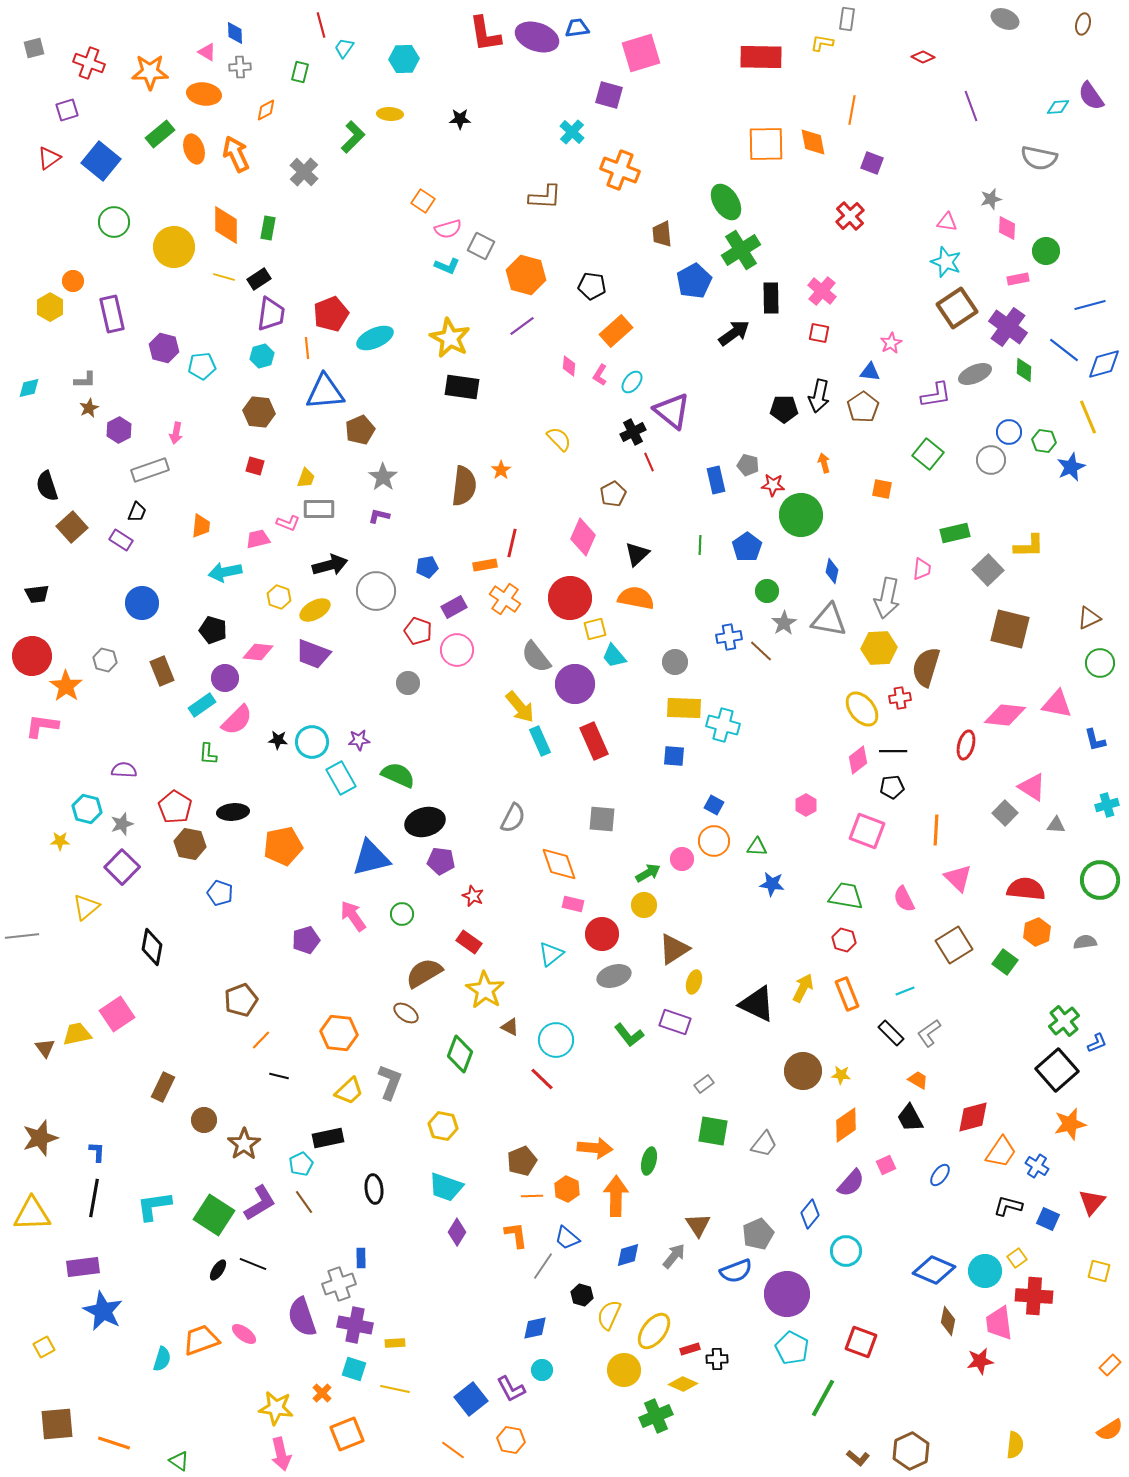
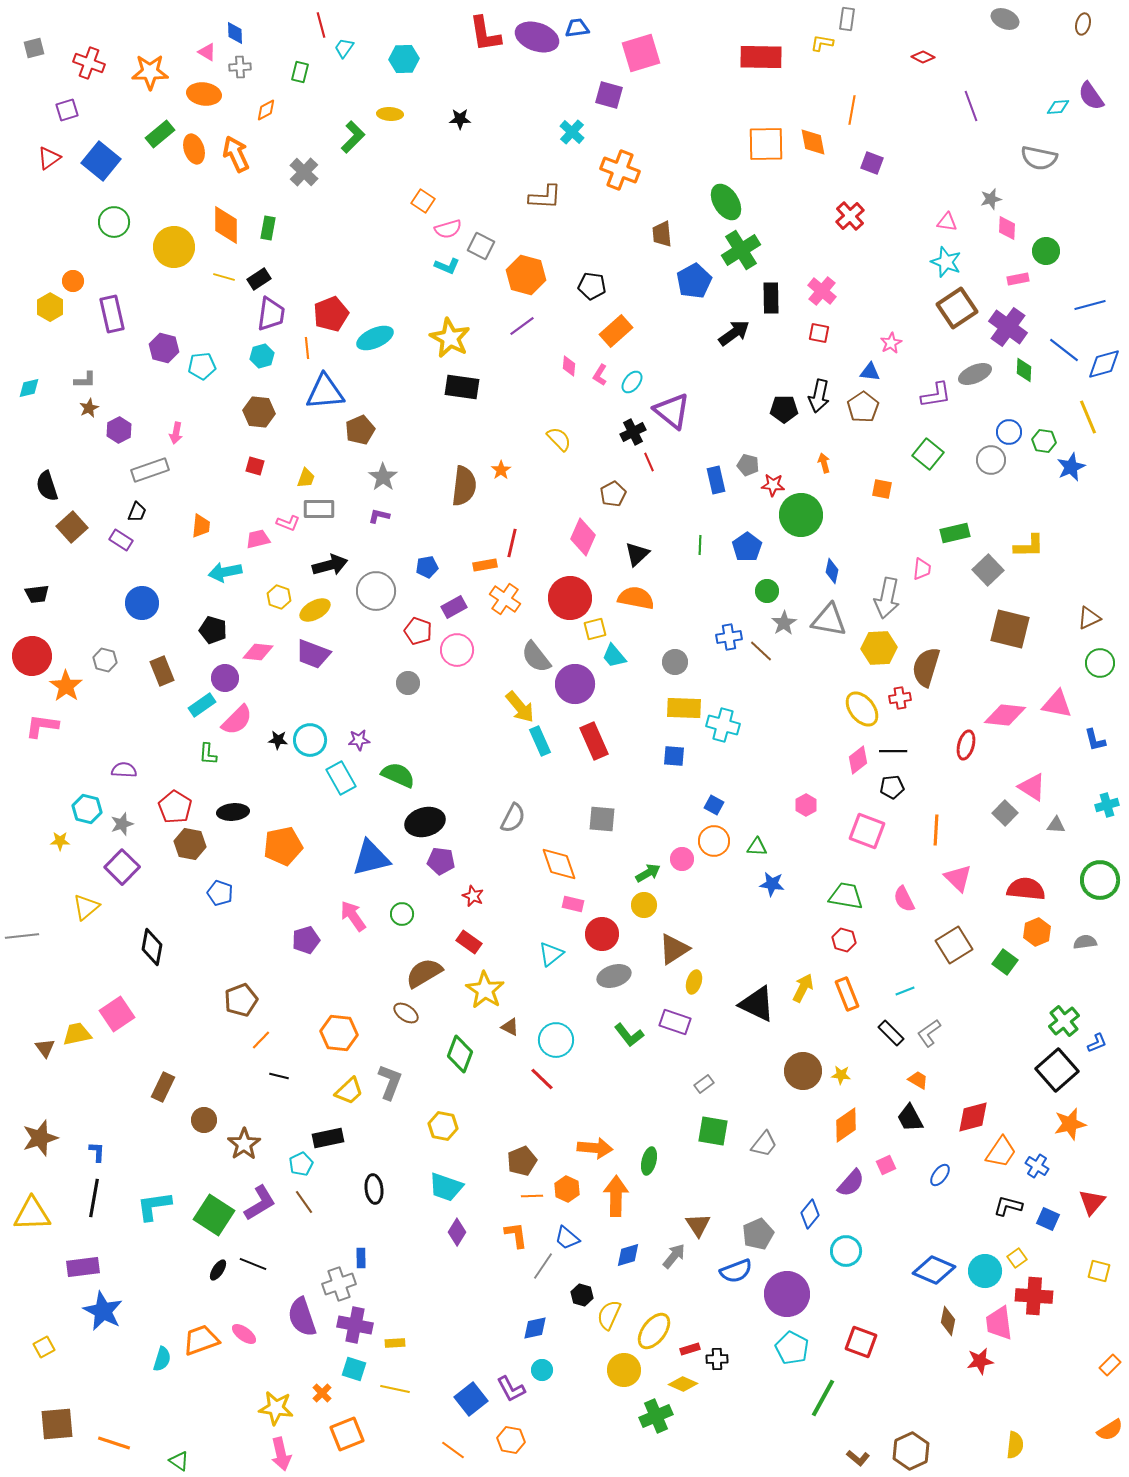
cyan circle at (312, 742): moved 2 px left, 2 px up
